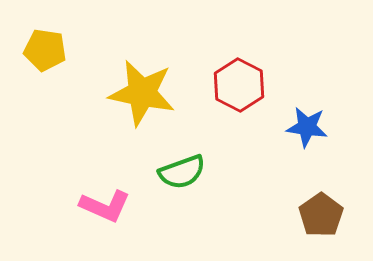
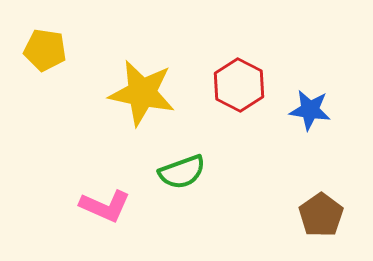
blue star: moved 3 px right, 17 px up
